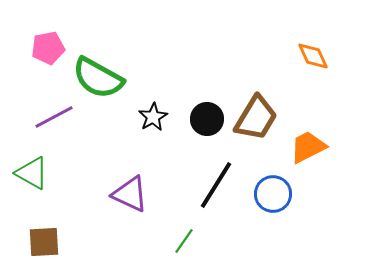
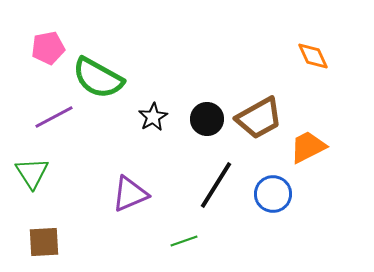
brown trapezoid: moved 3 px right; rotated 30 degrees clockwise
green triangle: rotated 27 degrees clockwise
purple triangle: rotated 48 degrees counterclockwise
green line: rotated 36 degrees clockwise
